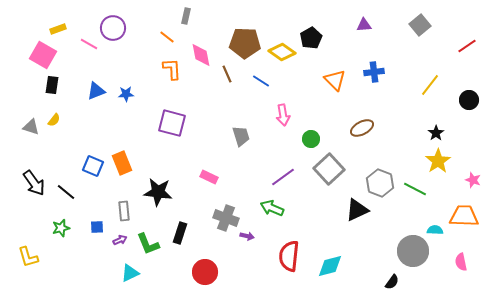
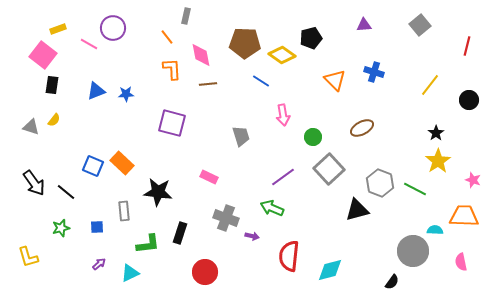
orange line at (167, 37): rotated 14 degrees clockwise
black pentagon at (311, 38): rotated 15 degrees clockwise
red line at (467, 46): rotated 42 degrees counterclockwise
yellow diamond at (282, 52): moved 3 px down
pink square at (43, 55): rotated 8 degrees clockwise
blue cross at (374, 72): rotated 24 degrees clockwise
brown line at (227, 74): moved 19 px left, 10 px down; rotated 72 degrees counterclockwise
green circle at (311, 139): moved 2 px right, 2 px up
orange rectangle at (122, 163): rotated 25 degrees counterclockwise
black triangle at (357, 210): rotated 10 degrees clockwise
purple arrow at (247, 236): moved 5 px right
purple arrow at (120, 240): moved 21 px left, 24 px down; rotated 16 degrees counterclockwise
green L-shape at (148, 244): rotated 75 degrees counterclockwise
cyan diamond at (330, 266): moved 4 px down
